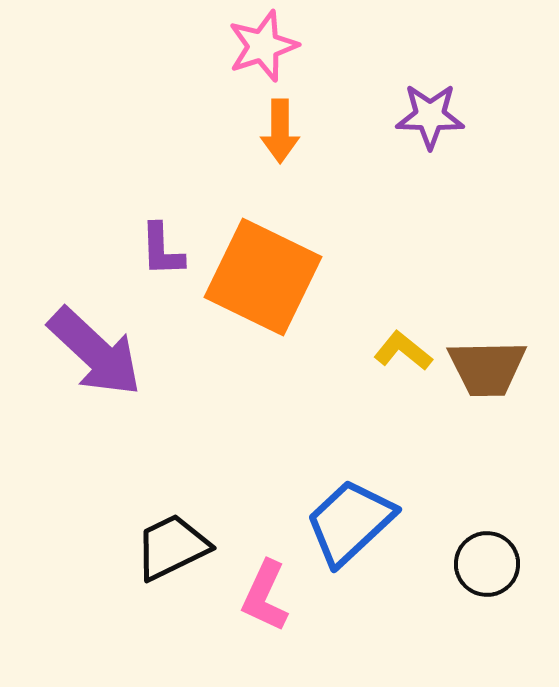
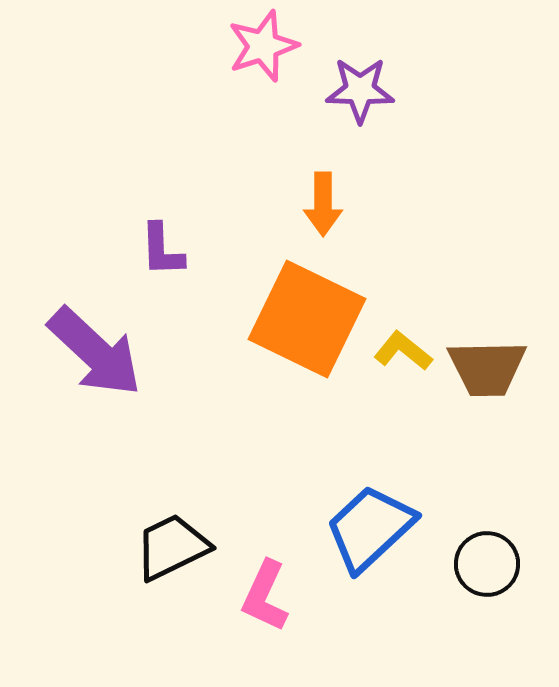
purple star: moved 70 px left, 26 px up
orange arrow: moved 43 px right, 73 px down
orange square: moved 44 px right, 42 px down
blue trapezoid: moved 20 px right, 6 px down
